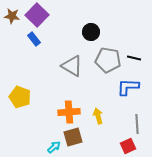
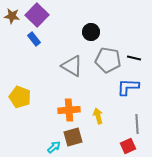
orange cross: moved 2 px up
